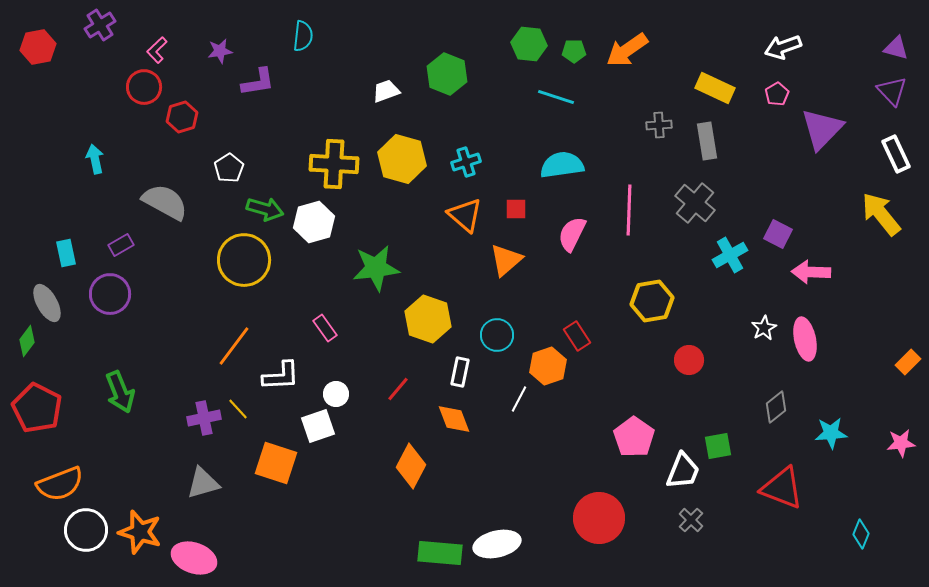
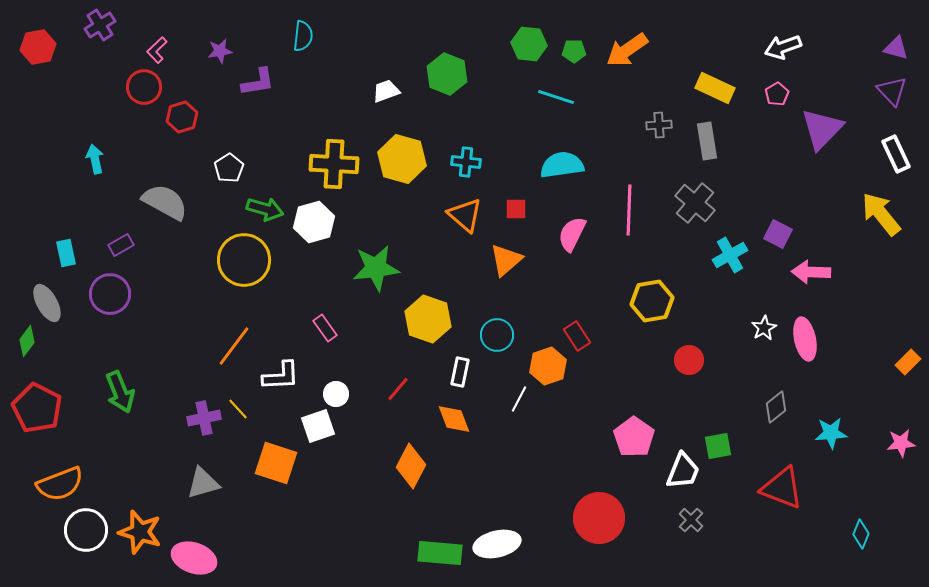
cyan cross at (466, 162): rotated 24 degrees clockwise
